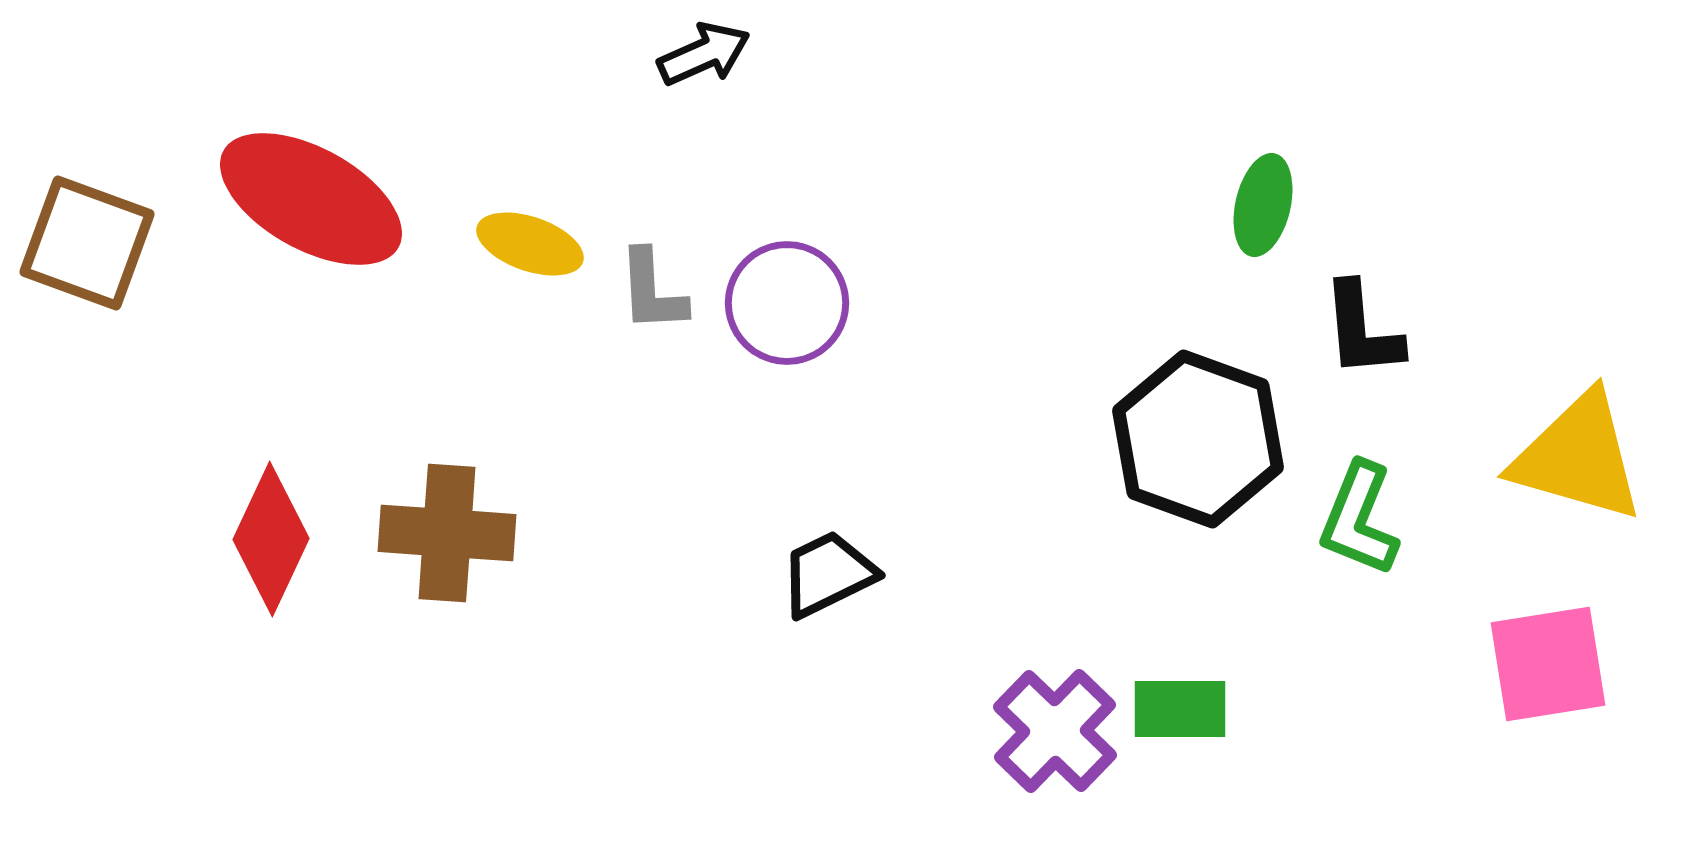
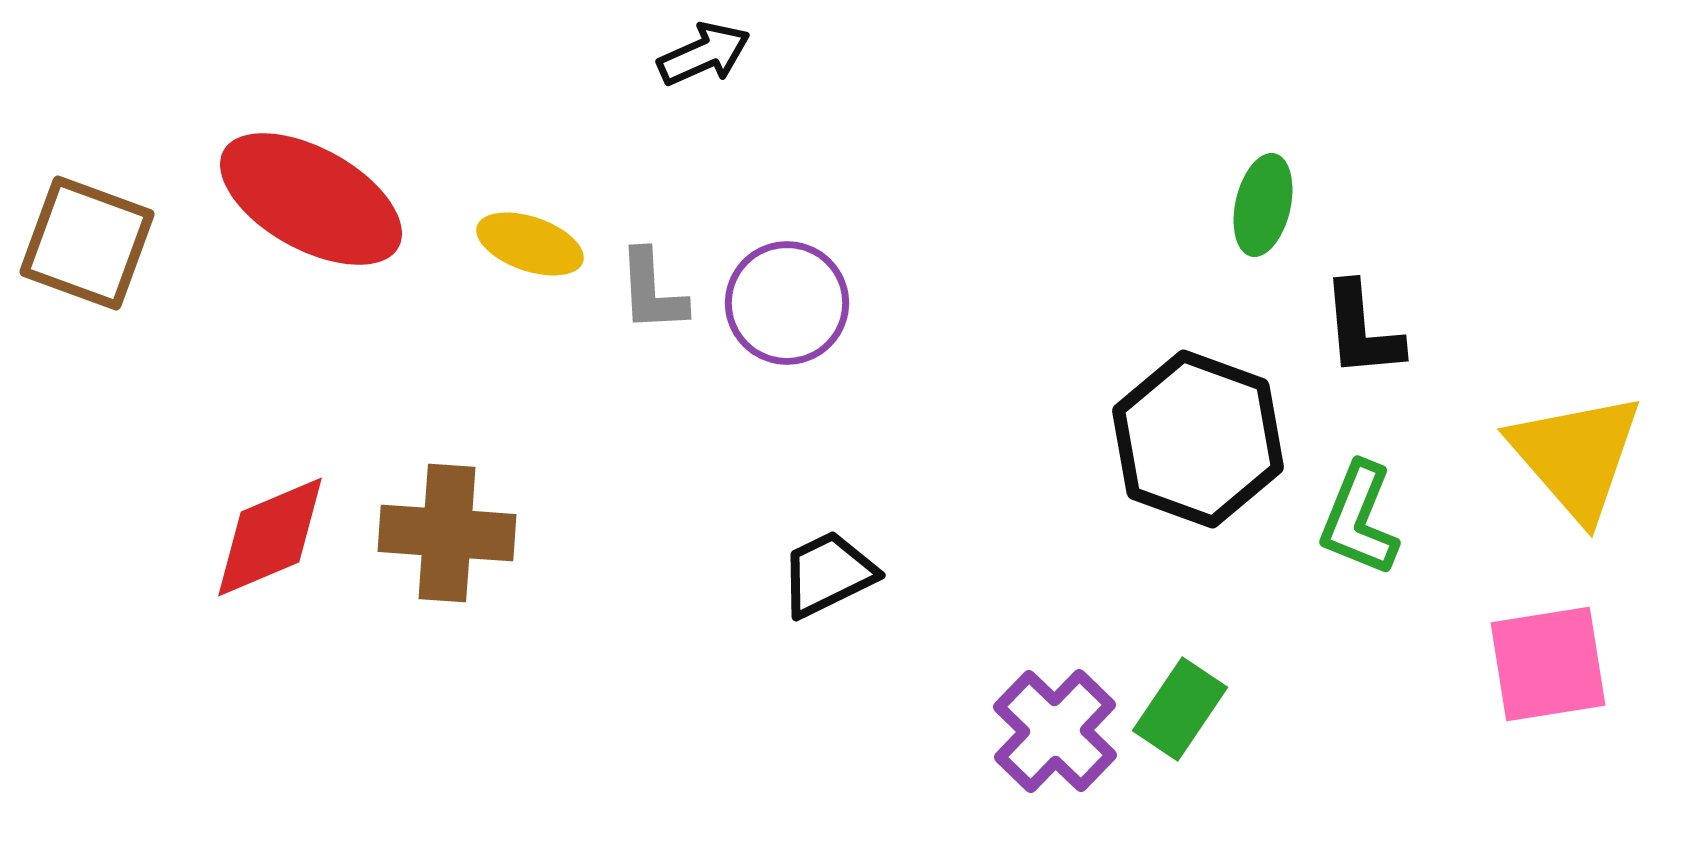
yellow triangle: moved 2 px left, 1 px up; rotated 33 degrees clockwise
red diamond: moved 1 px left, 2 px up; rotated 42 degrees clockwise
green rectangle: rotated 56 degrees counterclockwise
